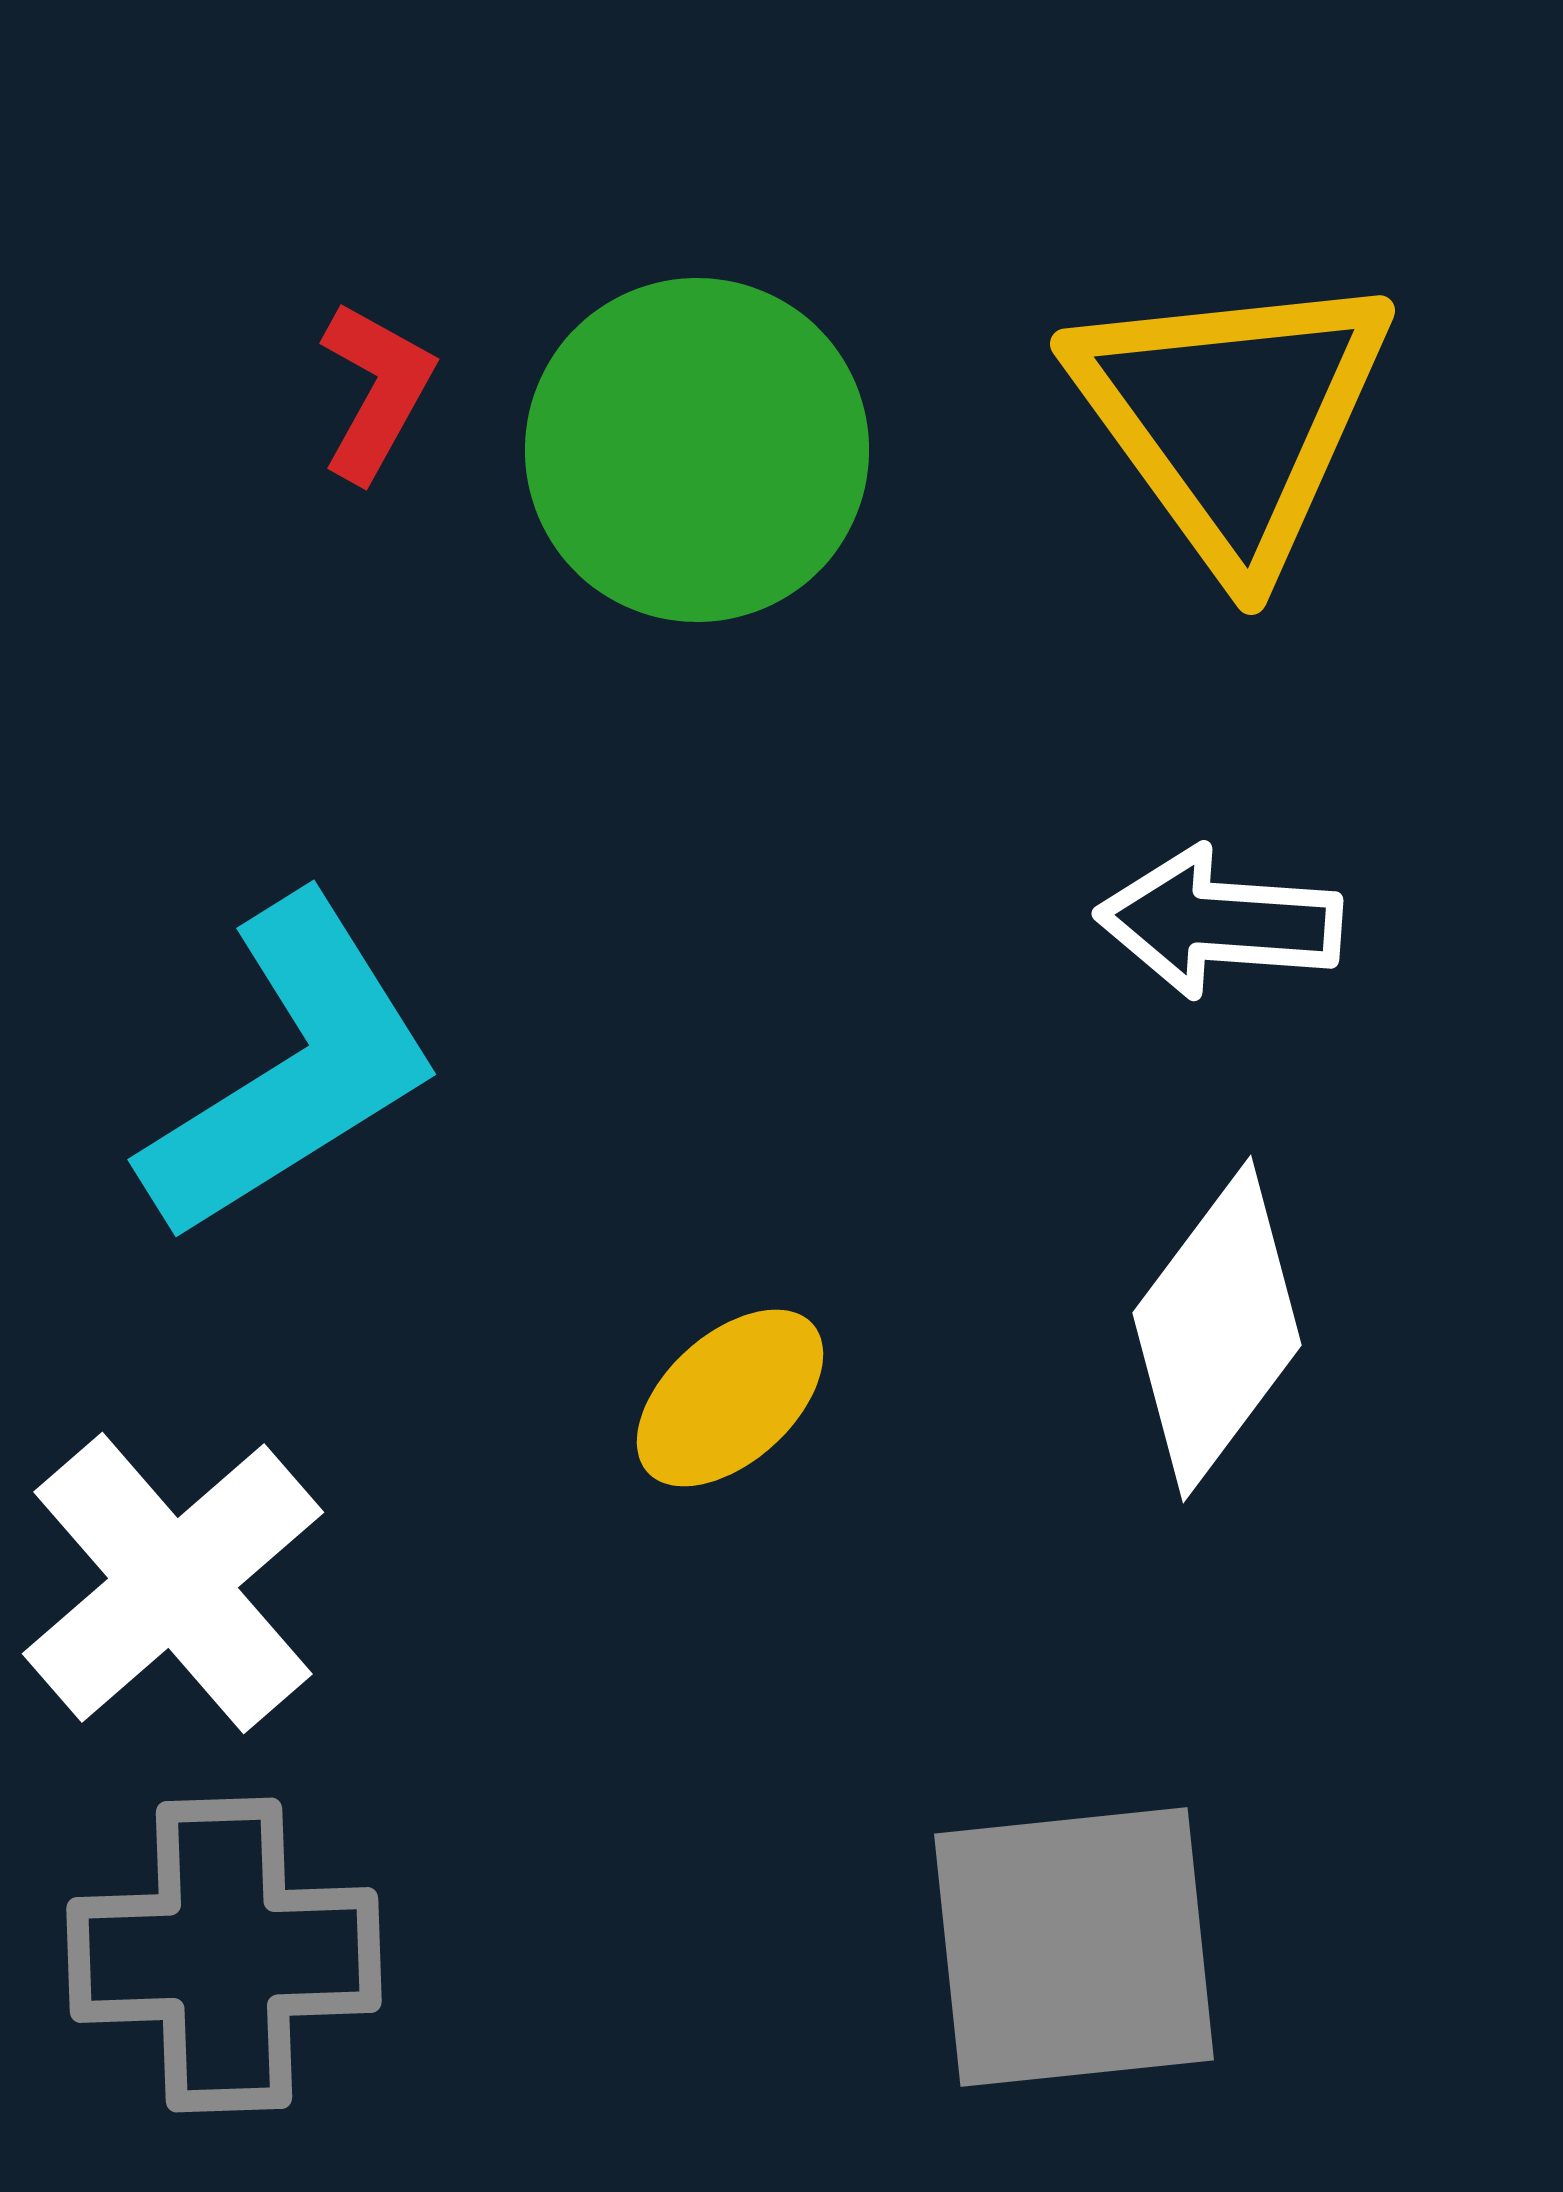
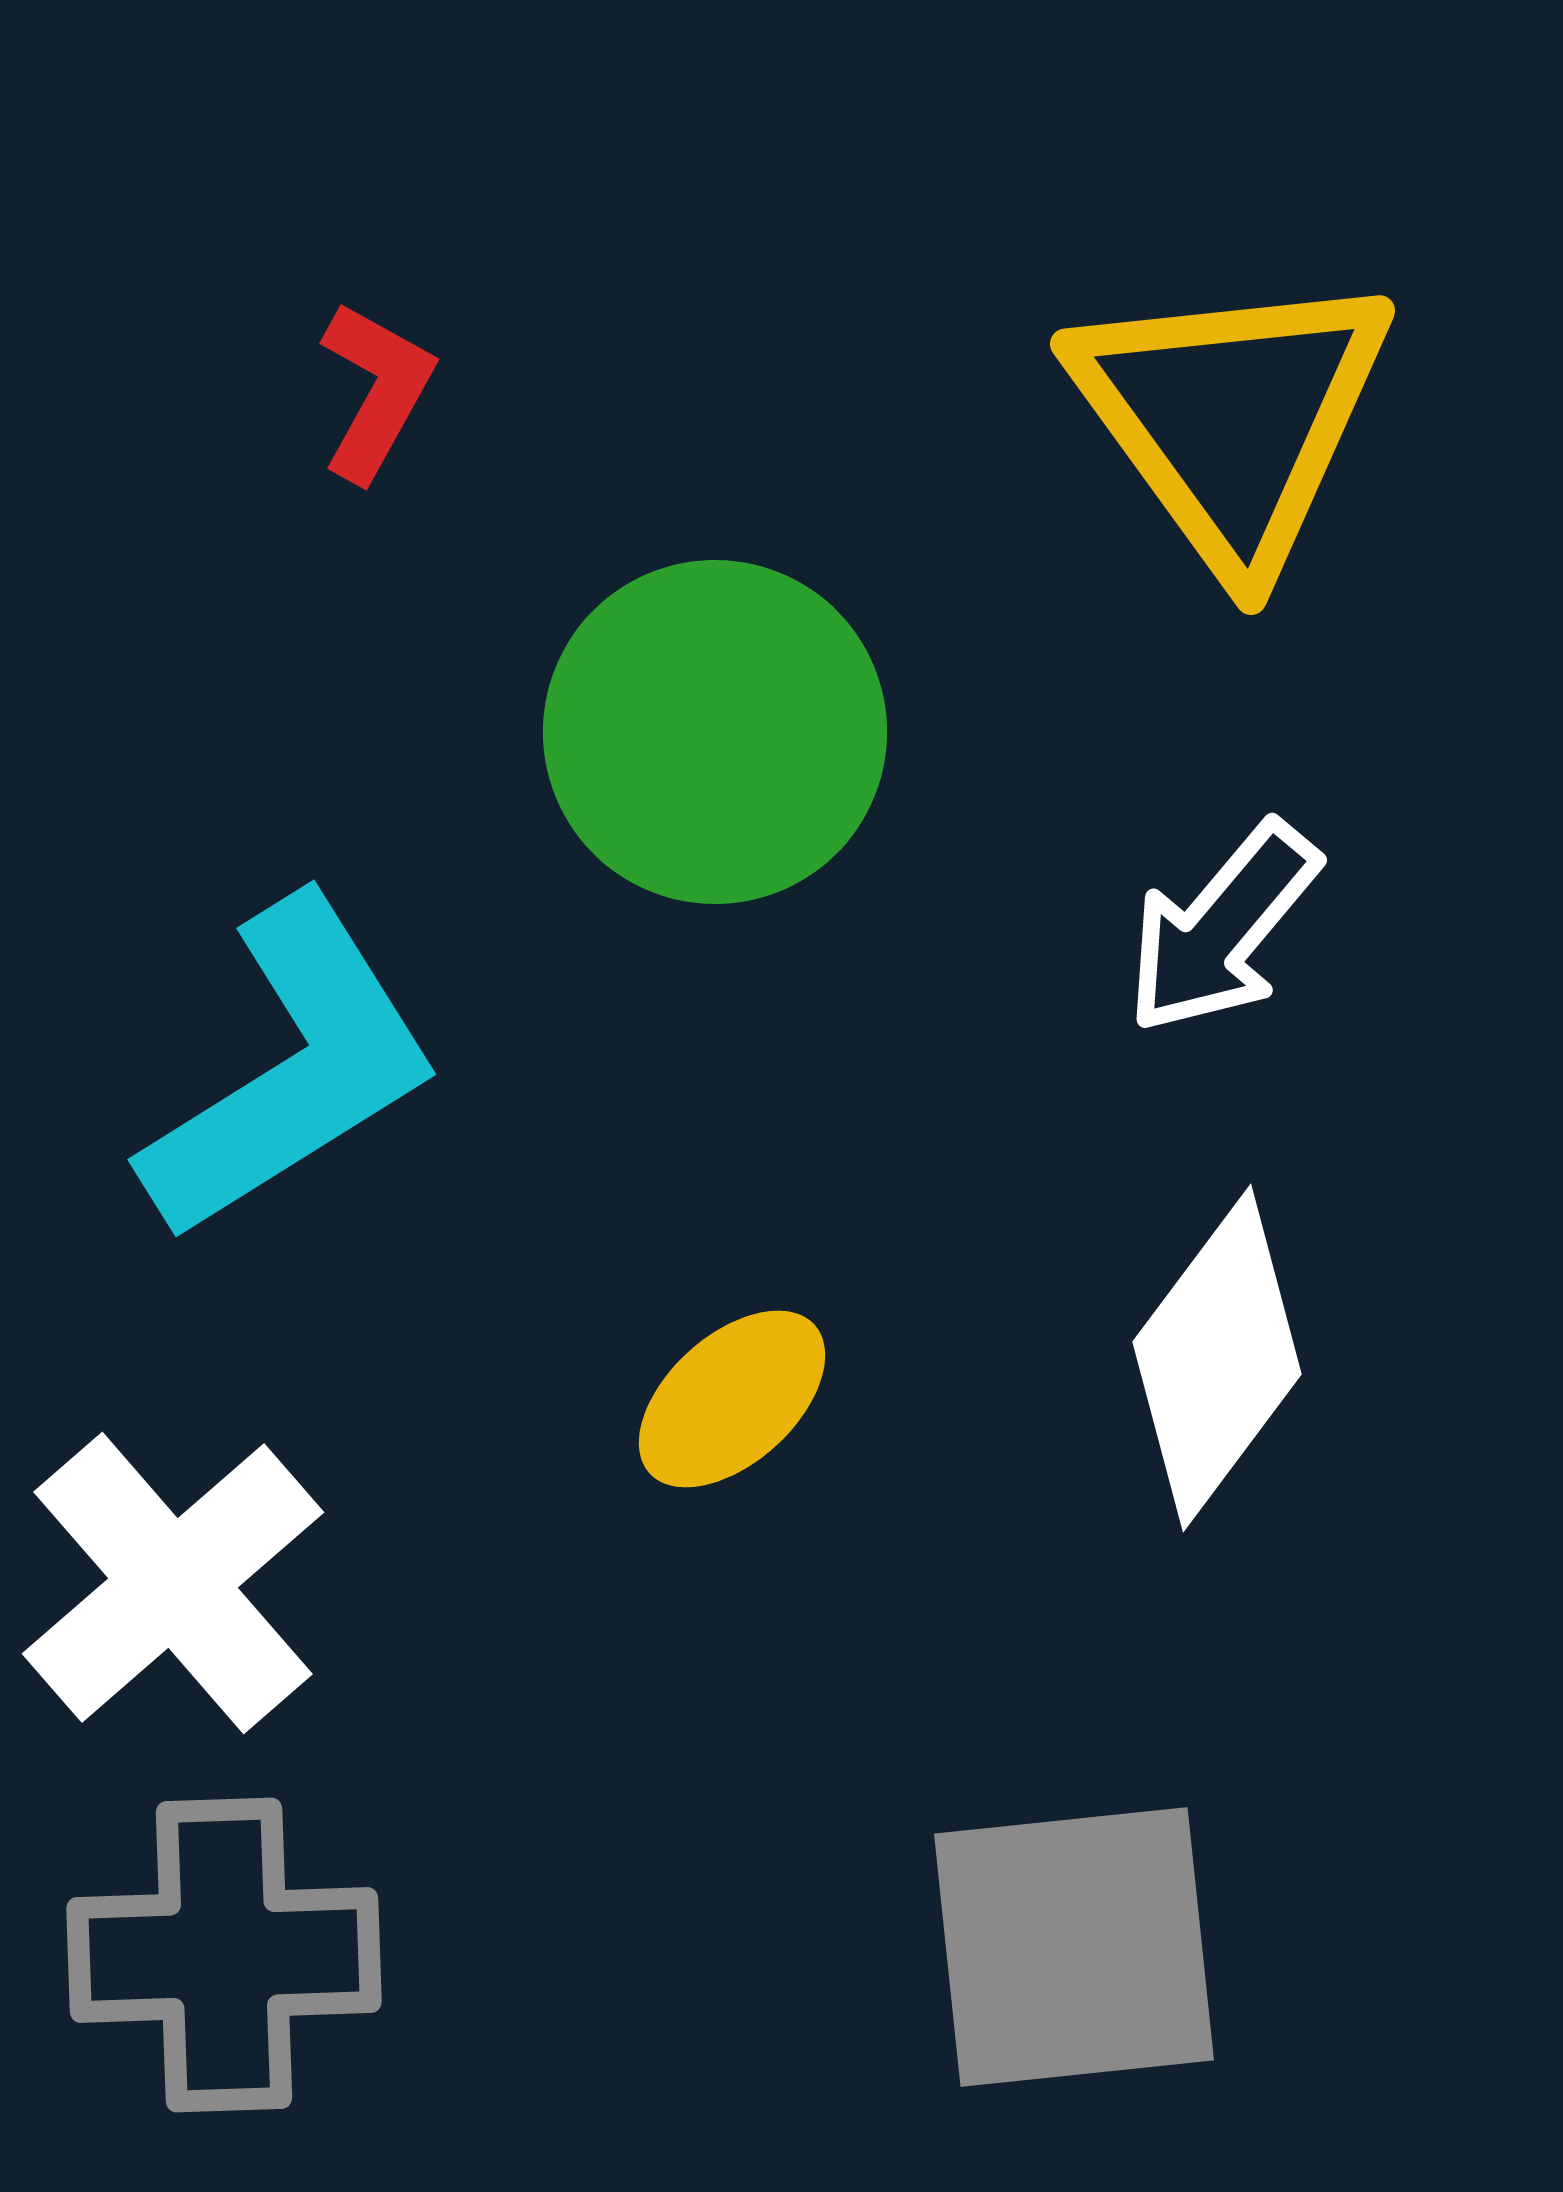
green circle: moved 18 px right, 282 px down
white arrow: moved 3 px right, 6 px down; rotated 54 degrees counterclockwise
white diamond: moved 29 px down
yellow ellipse: moved 2 px right, 1 px down
